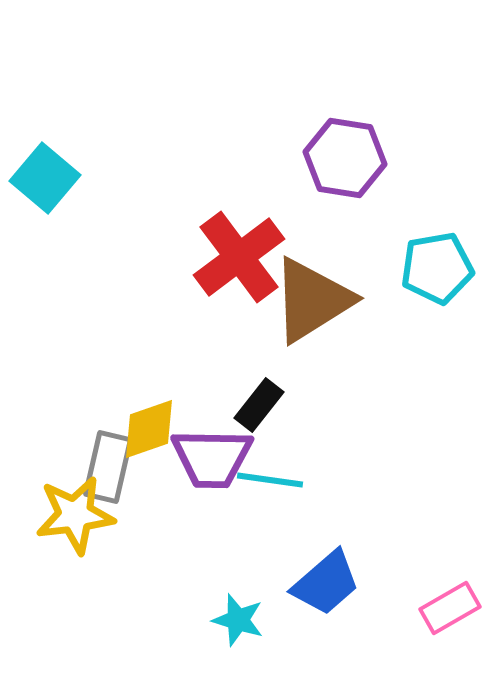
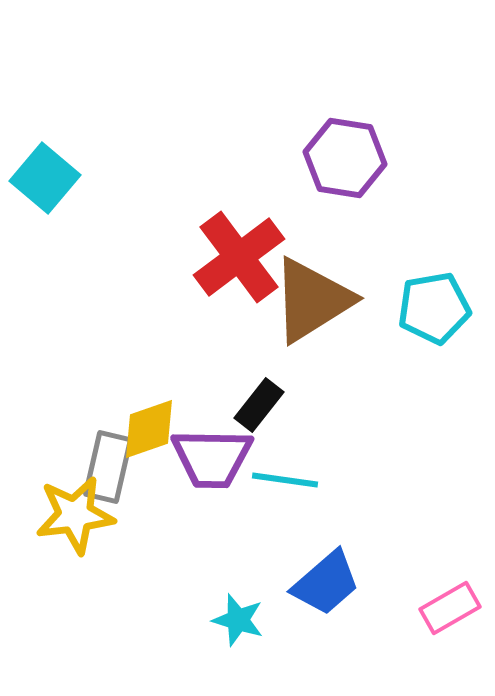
cyan pentagon: moved 3 px left, 40 px down
cyan line: moved 15 px right
